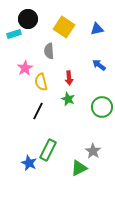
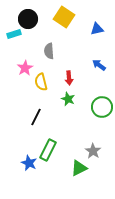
yellow square: moved 10 px up
black line: moved 2 px left, 6 px down
